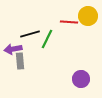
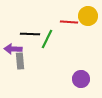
black line: rotated 18 degrees clockwise
purple arrow: rotated 12 degrees clockwise
